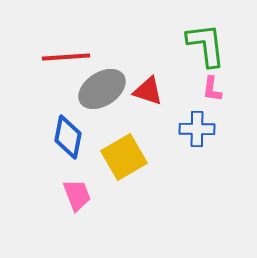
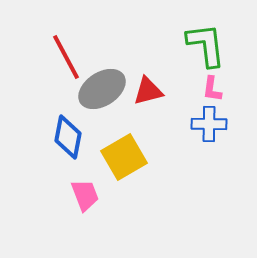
red line: rotated 66 degrees clockwise
red triangle: rotated 32 degrees counterclockwise
blue cross: moved 12 px right, 5 px up
pink trapezoid: moved 8 px right
